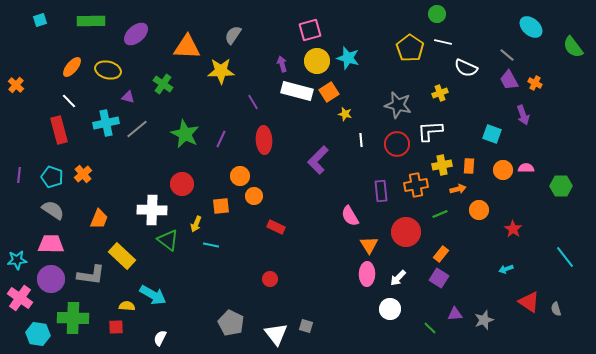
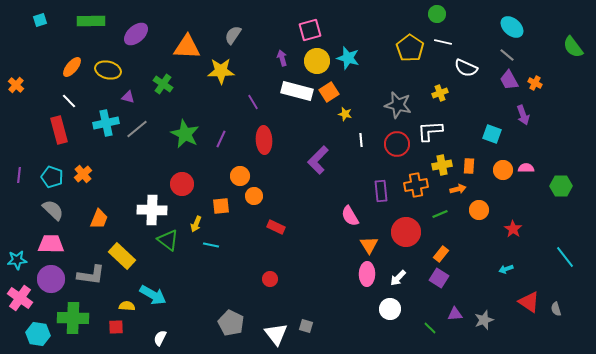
cyan ellipse at (531, 27): moved 19 px left
purple arrow at (282, 64): moved 6 px up
gray semicircle at (53, 210): rotated 10 degrees clockwise
